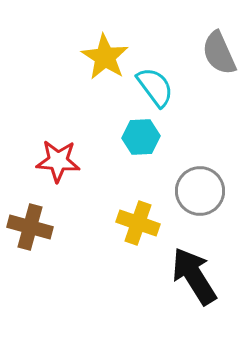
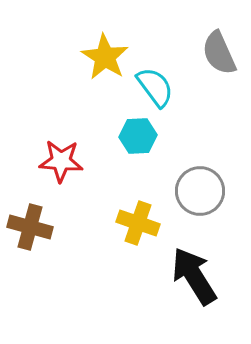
cyan hexagon: moved 3 px left, 1 px up
red star: moved 3 px right
